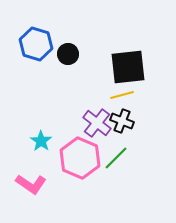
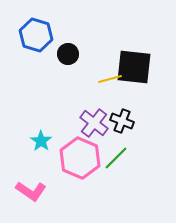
blue hexagon: moved 9 px up
black square: moved 6 px right; rotated 12 degrees clockwise
yellow line: moved 12 px left, 16 px up
purple cross: moved 3 px left
pink L-shape: moved 7 px down
